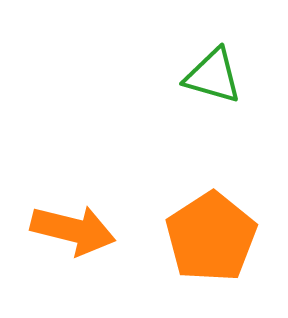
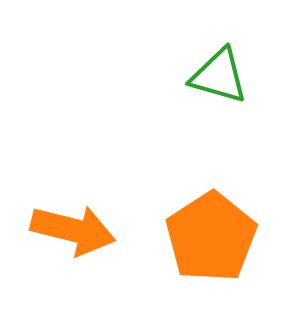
green triangle: moved 6 px right
